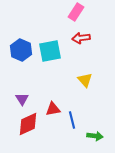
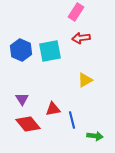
yellow triangle: rotated 42 degrees clockwise
red diamond: rotated 75 degrees clockwise
